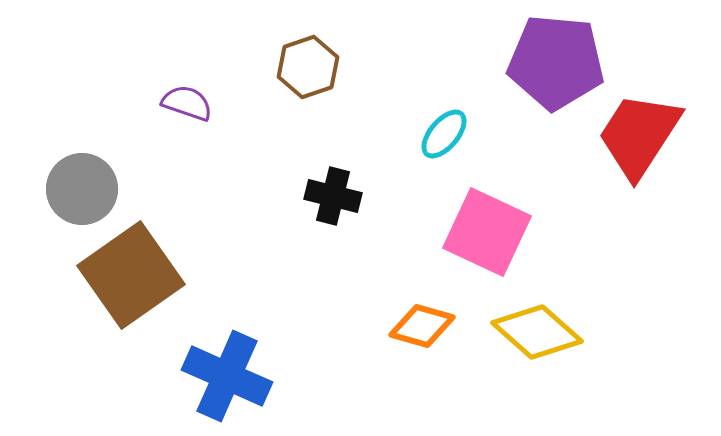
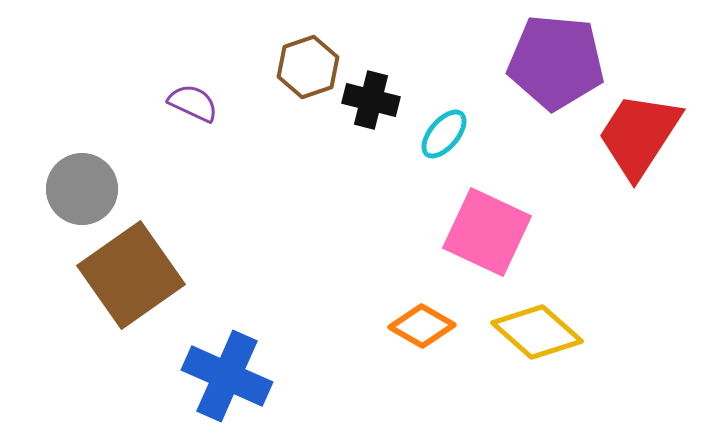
purple semicircle: moved 6 px right; rotated 6 degrees clockwise
black cross: moved 38 px right, 96 px up
orange diamond: rotated 14 degrees clockwise
